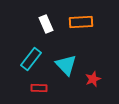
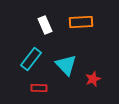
white rectangle: moved 1 px left, 1 px down
